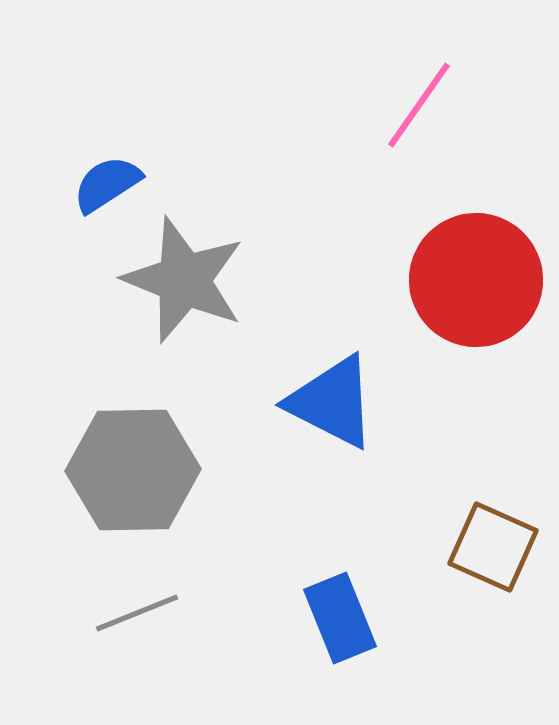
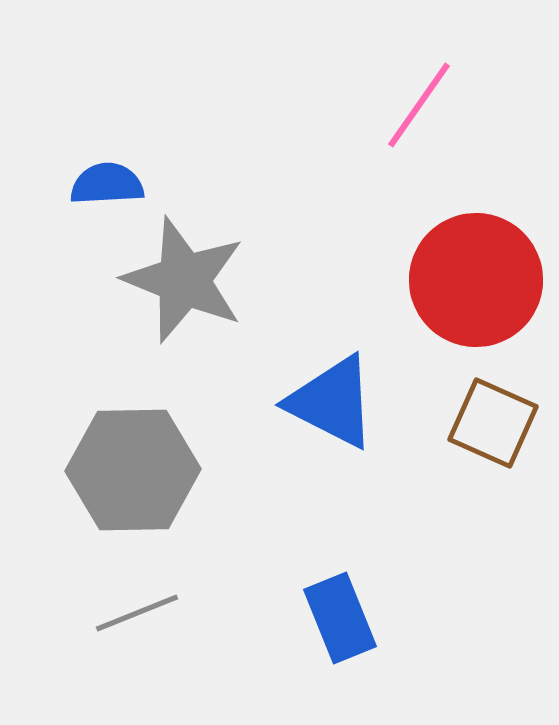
blue semicircle: rotated 30 degrees clockwise
brown square: moved 124 px up
